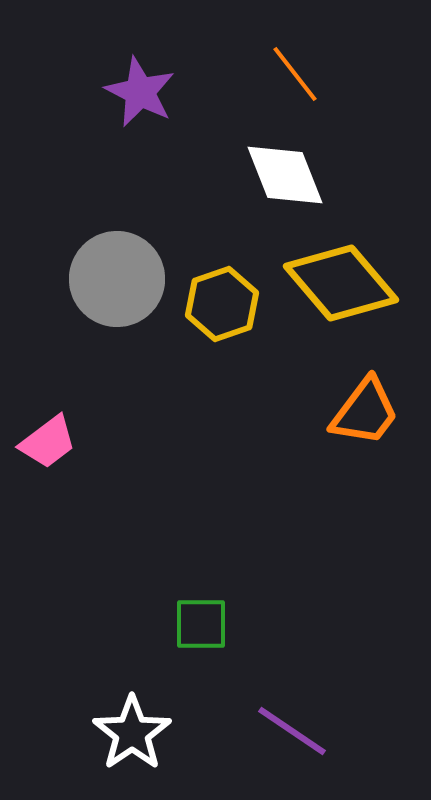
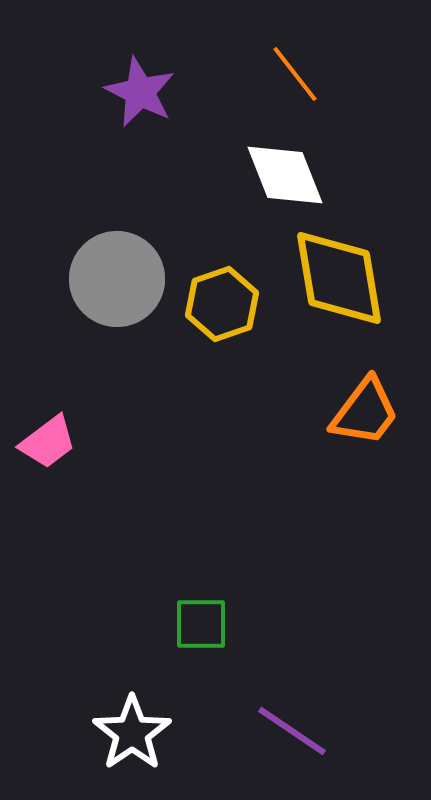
yellow diamond: moved 2 px left, 5 px up; rotated 31 degrees clockwise
